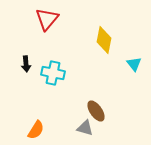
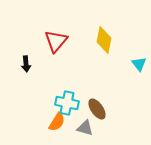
red triangle: moved 9 px right, 22 px down
cyan triangle: moved 5 px right
cyan cross: moved 14 px right, 30 px down
brown ellipse: moved 1 px right, 2 px up
orange semicircle: moved 21 px right, 8 px up
